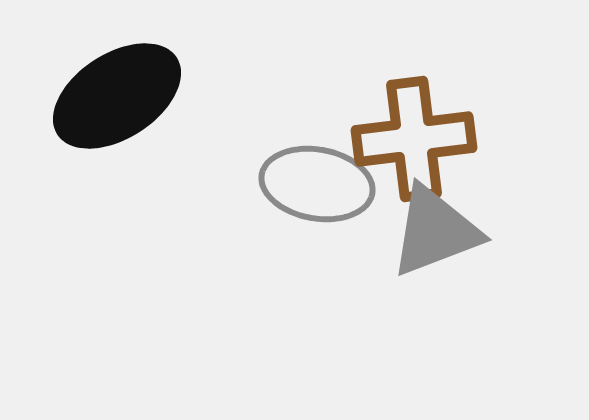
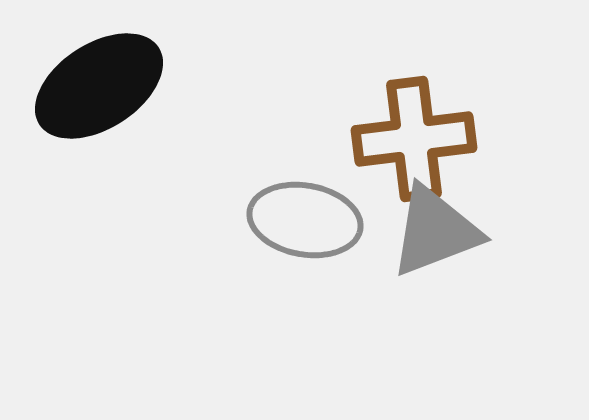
black ellipse: moved 18 px left, 10 px up
gray ellipse: moved 12 px left, 36 px down
